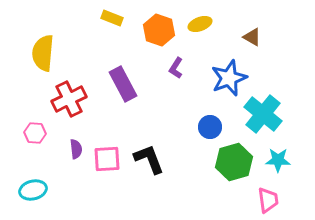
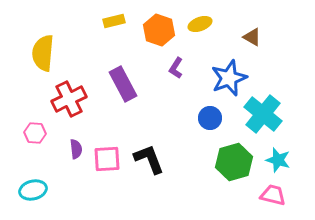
yellow rectangle: moved 2 px right, 3 px down; rotated 35 degrees counterclockwise
blue circle: moved 9 px up
cyan star: rotated 15 degrees clockwise
pink trapezoid: moved 5 px right, 5 px up; rotated 68 degrees counterclockwise
